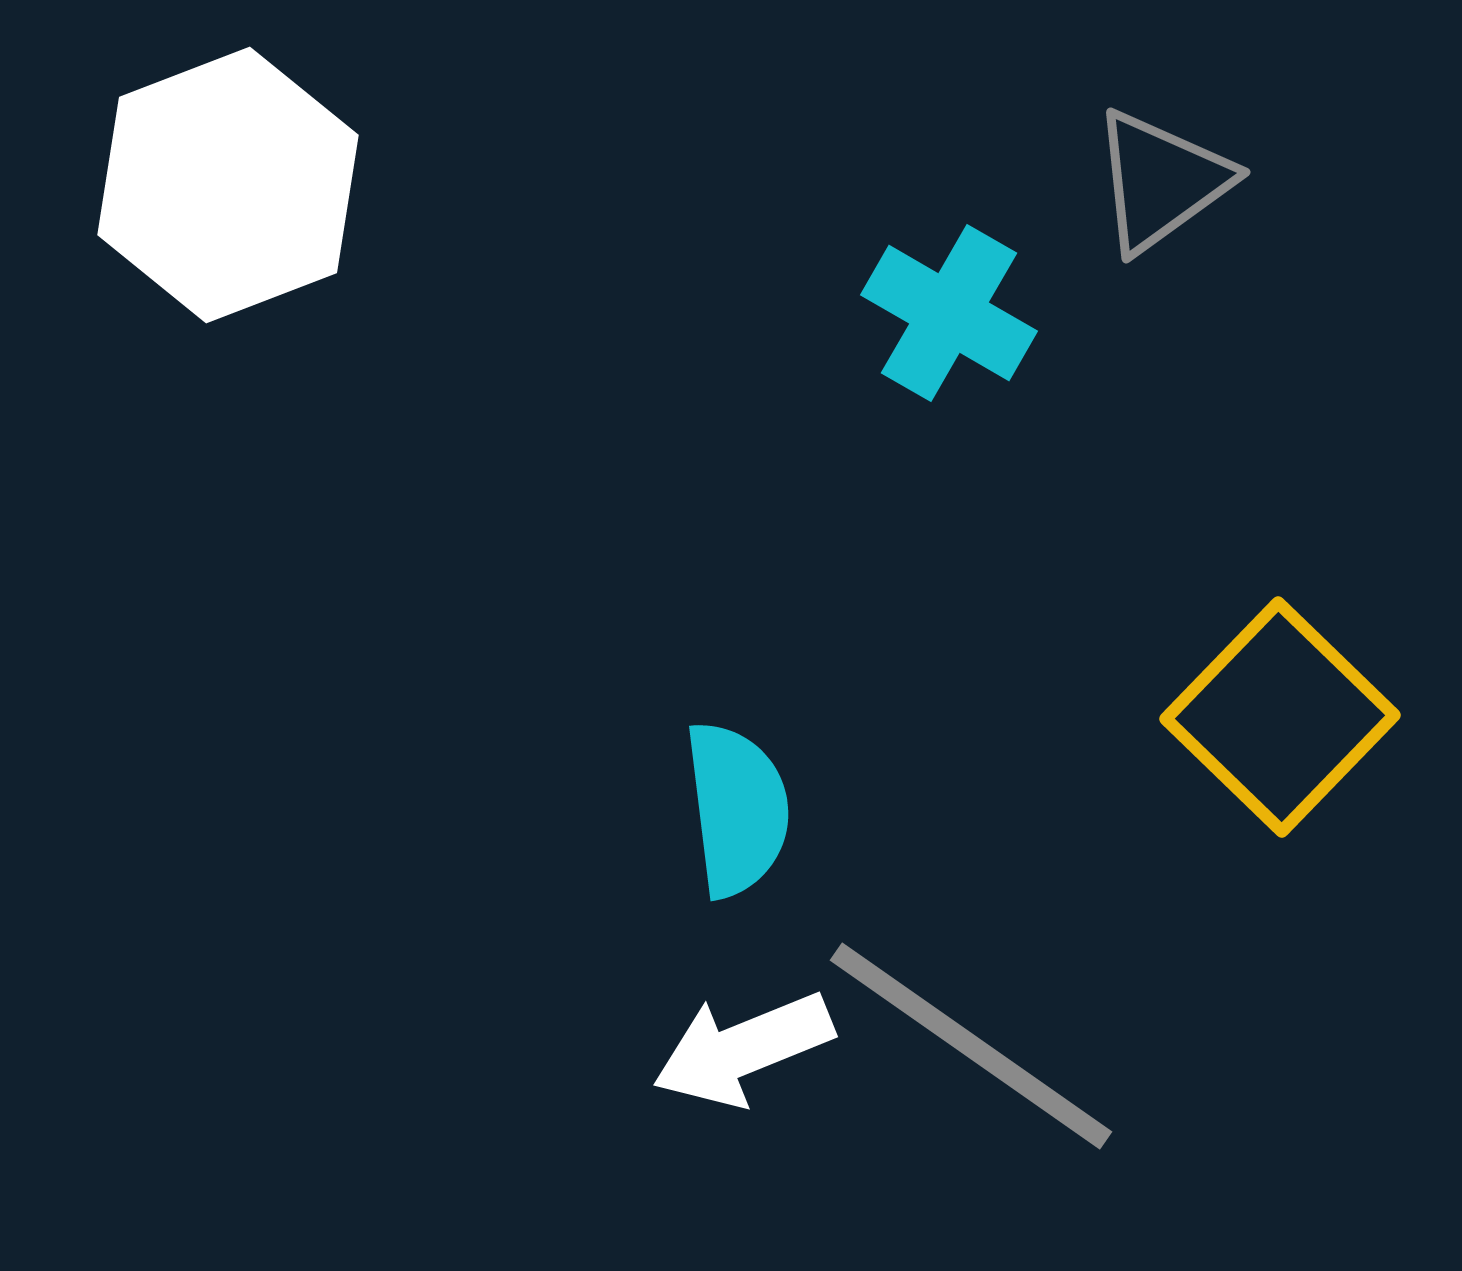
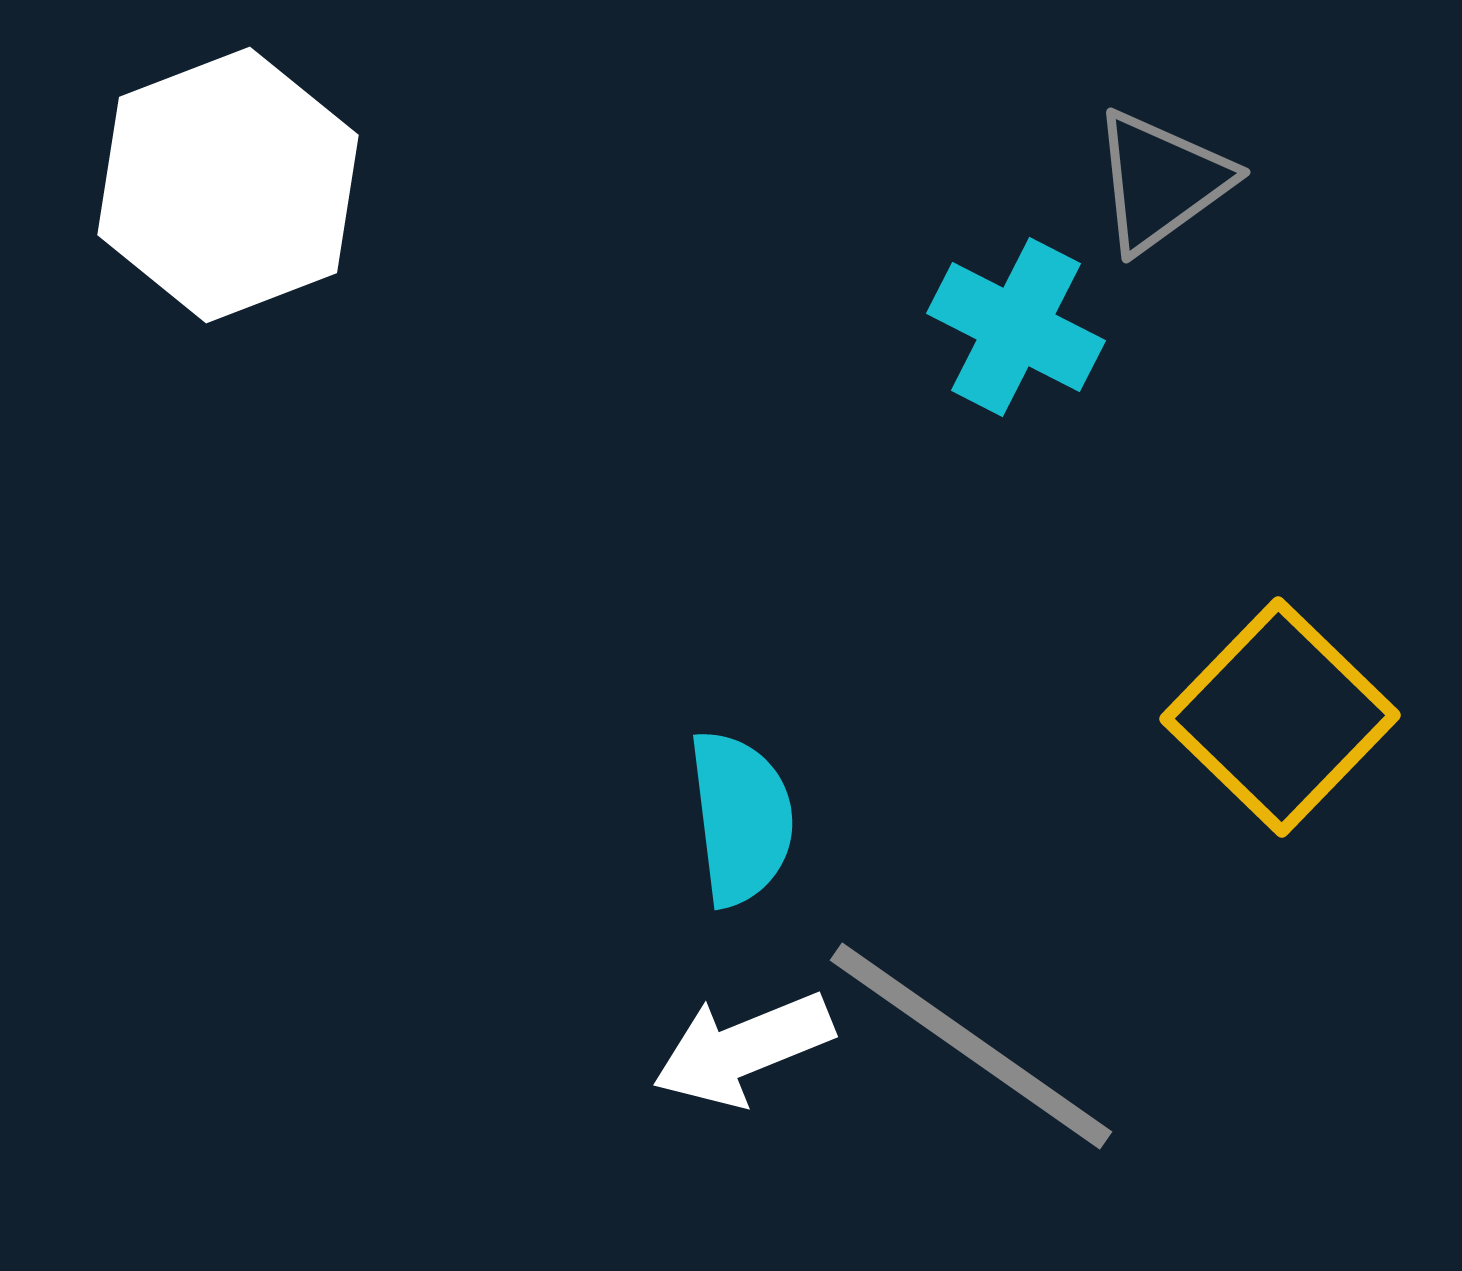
cyan cross: moved 67 px right, 14 px down; rotated 3 degrees counterclockwise
cyan semicircle: moved 4 px right, 9 px down
